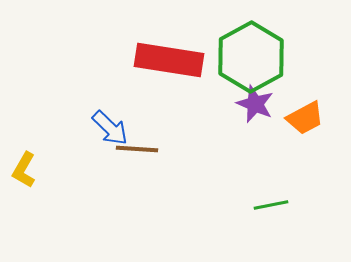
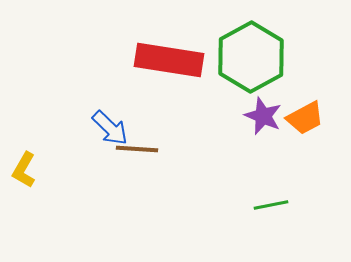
purple star: moved 8 px right, 12 px down
